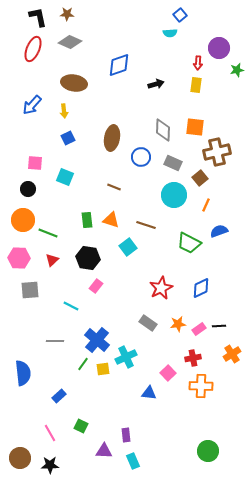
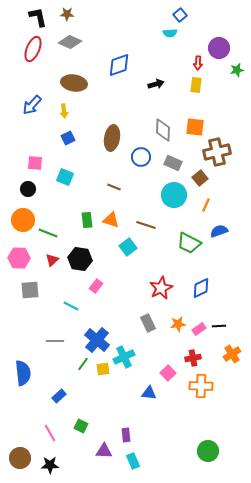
black hexagon at (88, 258): moved 8 px left, 1 px down
gray rectangle at (148, 323): rotated 30 degrees clockwise
cyan cross at (126, 357): moved 2 px left
